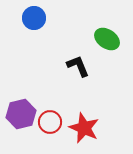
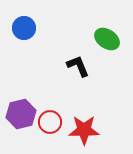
blue circle: moved 10 px left, 10 px down
red star: moved 2 px down; rotated 24 degrees counterclockwise
